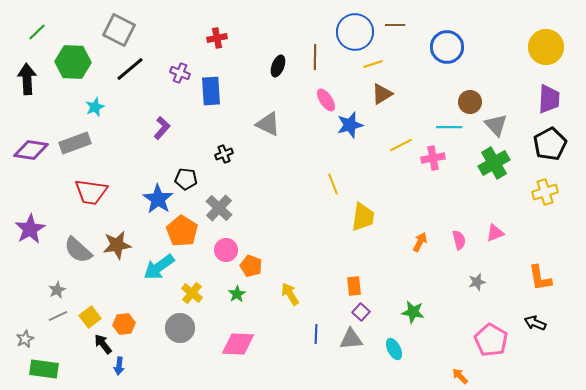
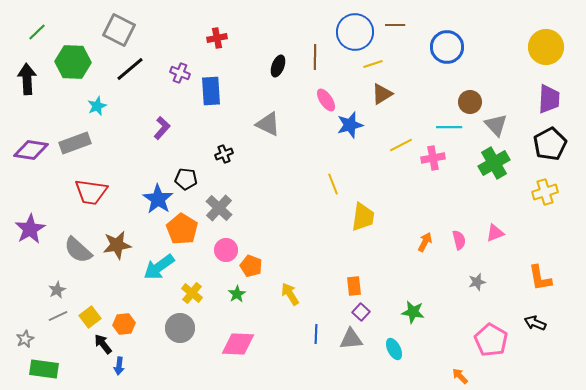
cyan star at (95, 107): moved 2 px right, 1 px up
orange pentagon at (182, 231): moved 2 px up
orange arrow at (420, 242): moved 5 px right
